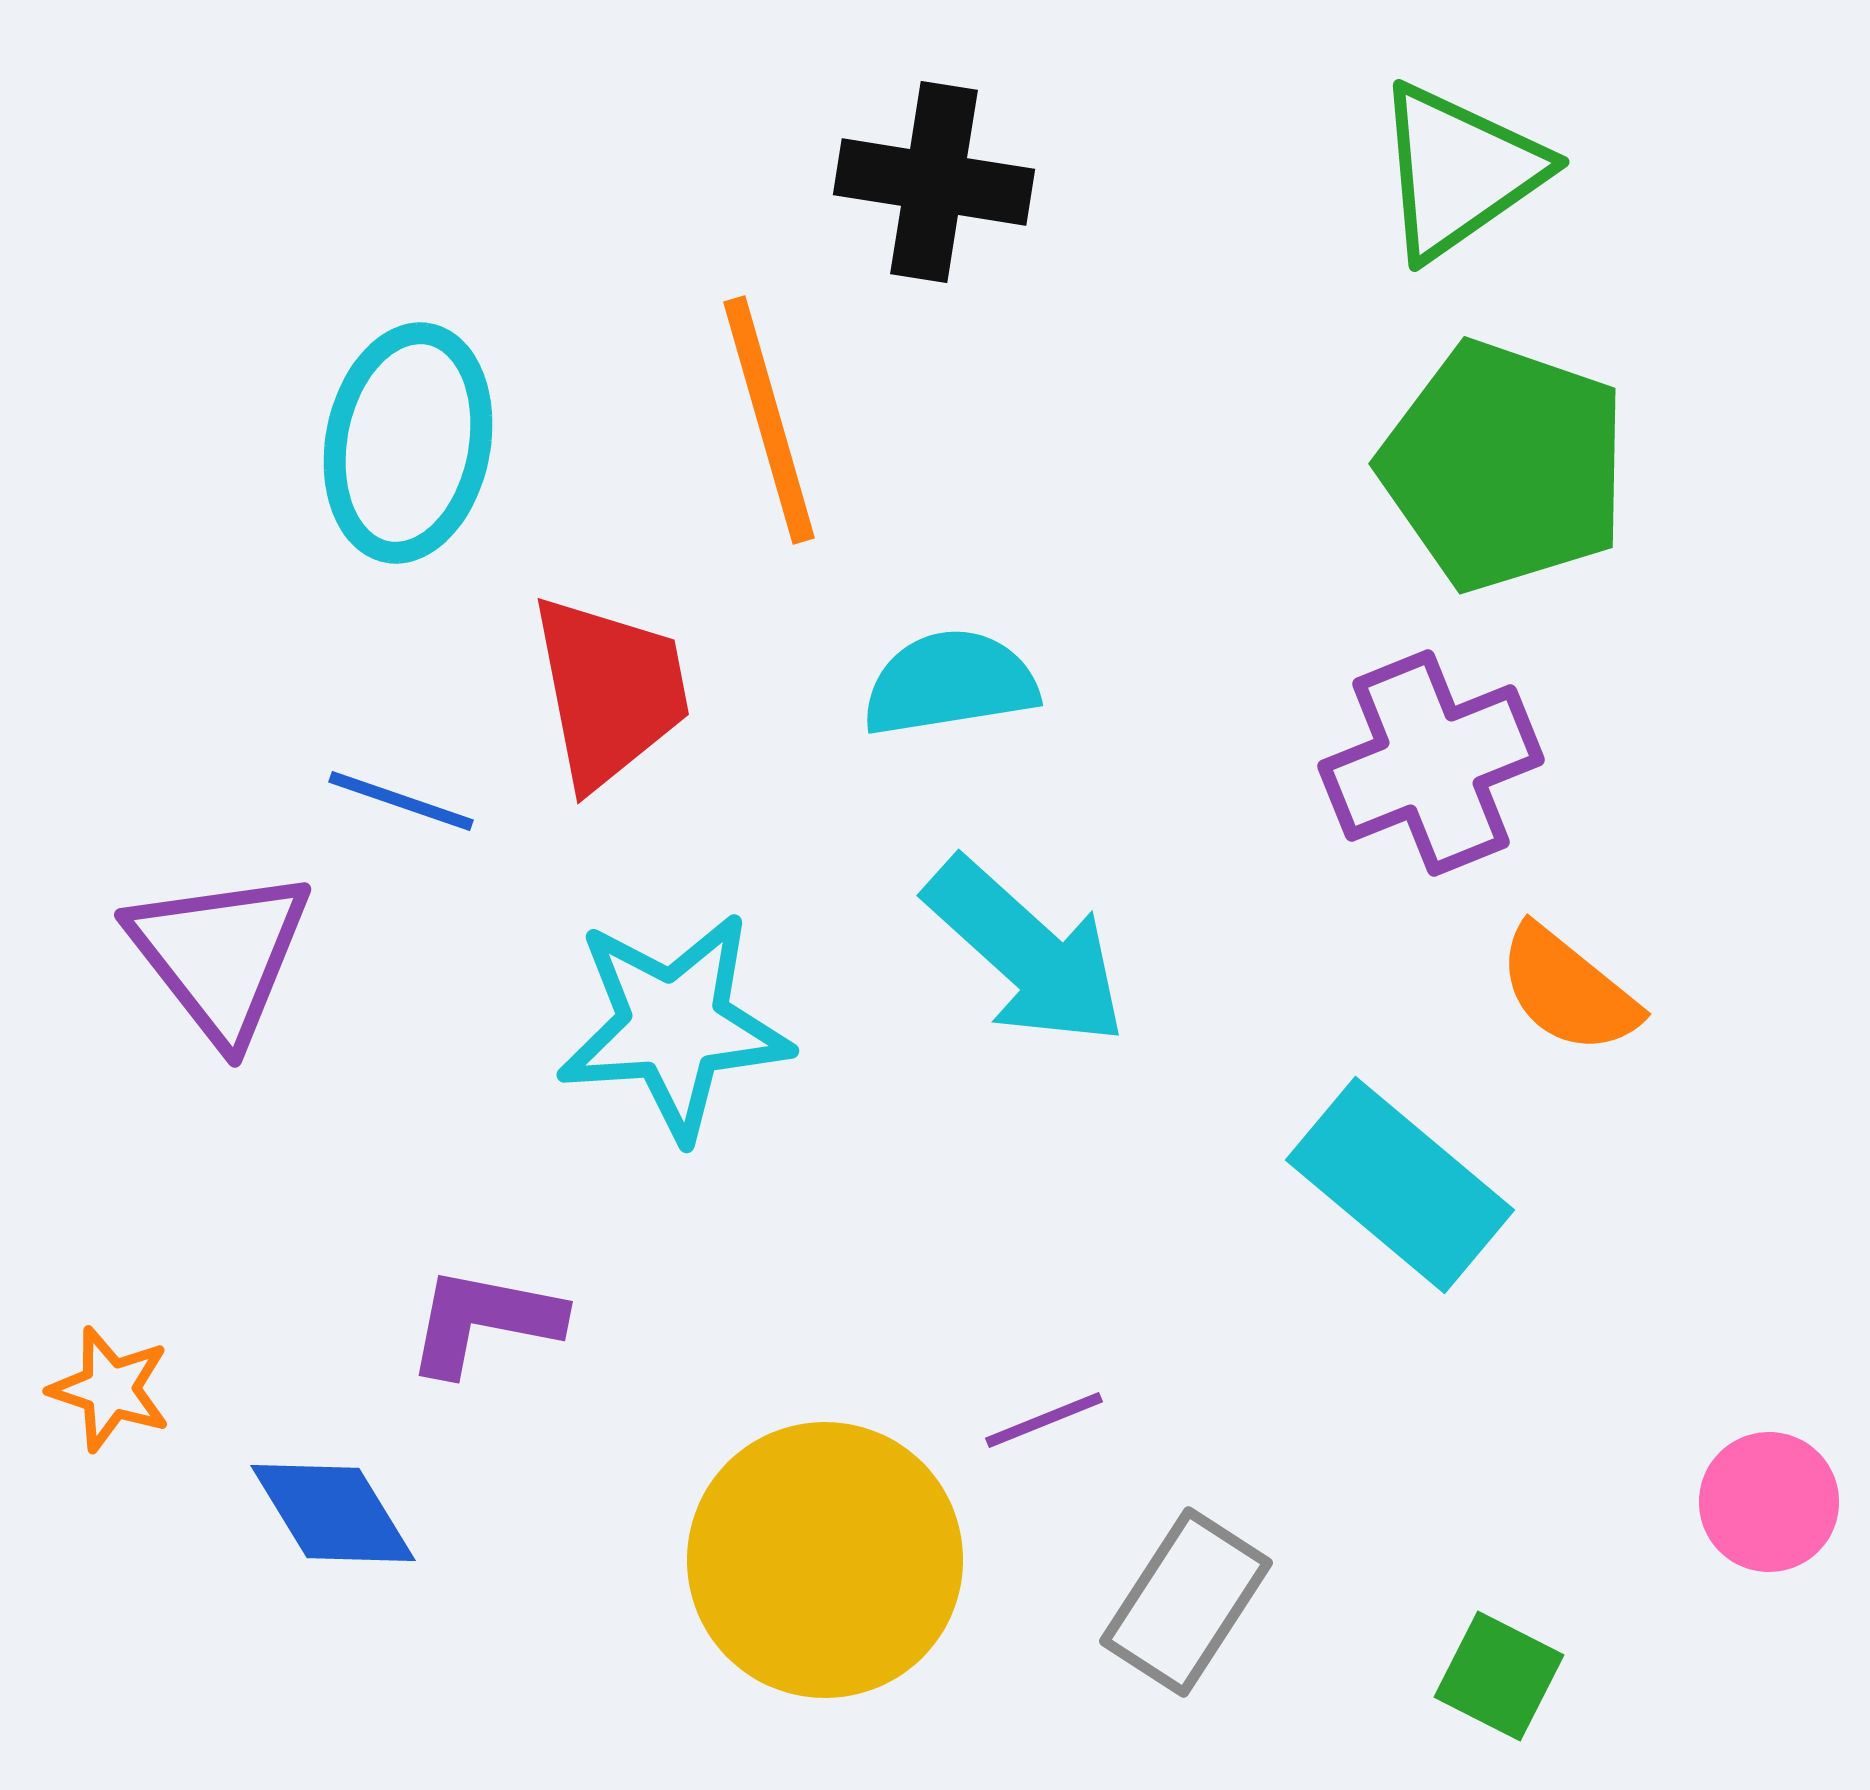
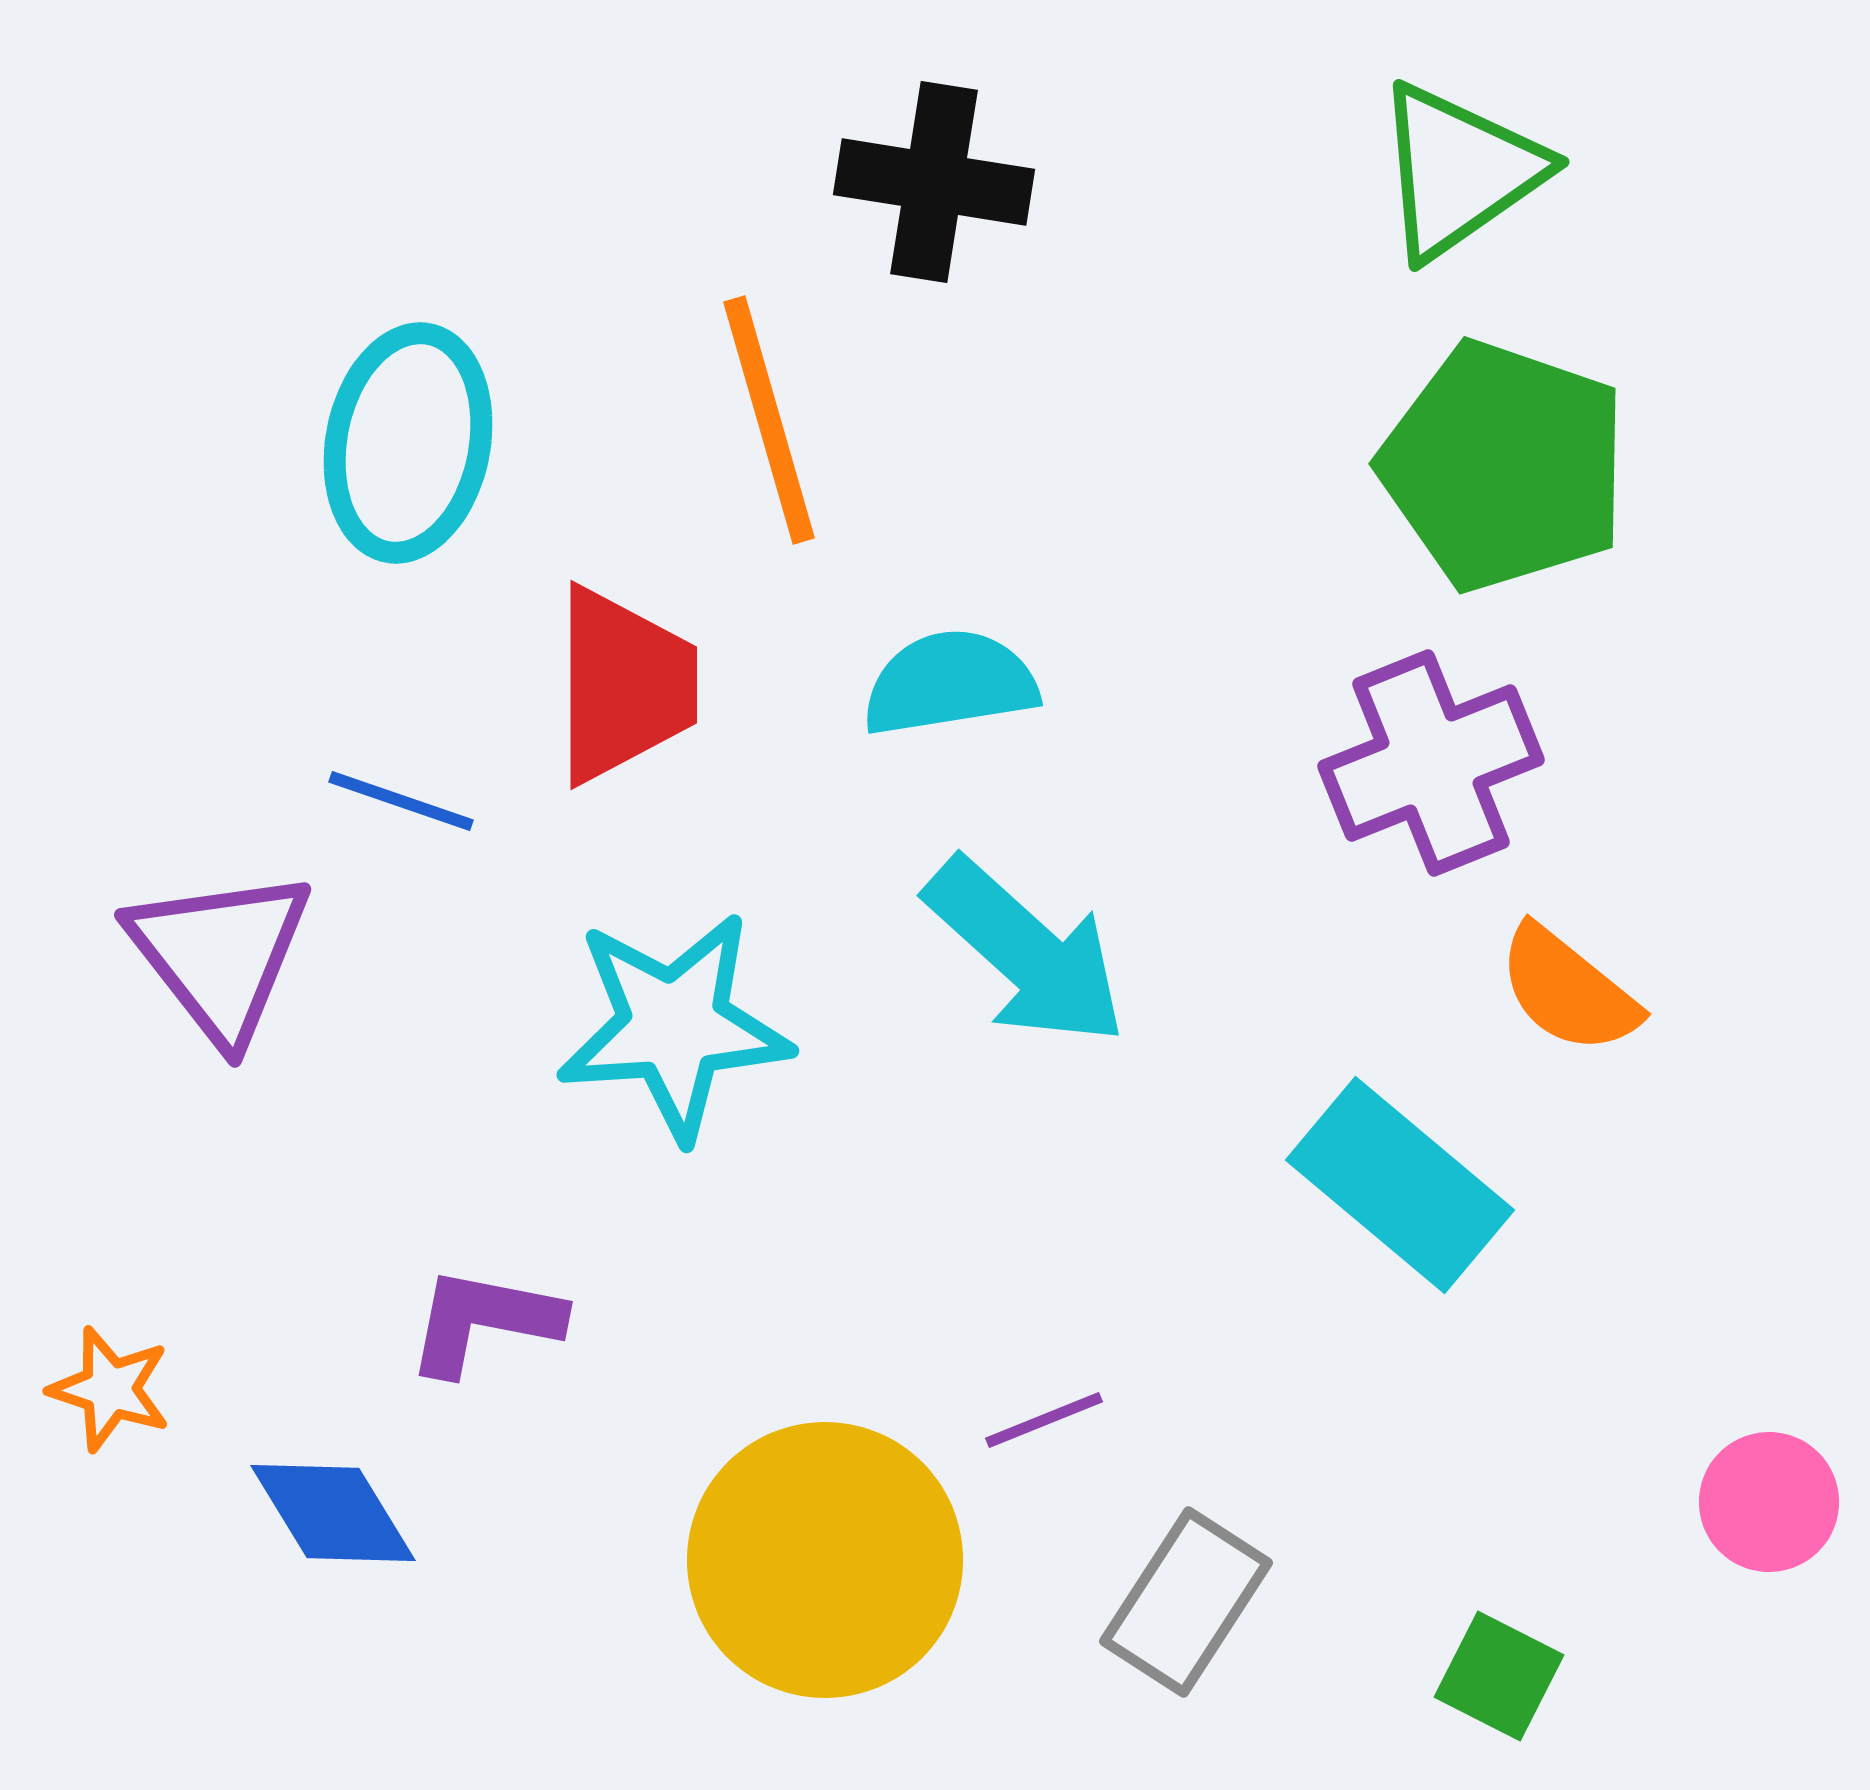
red trapezoid: moved 14 px right, 6 px up; rotated 11 degrees clockwise
